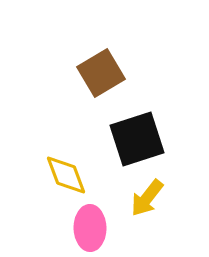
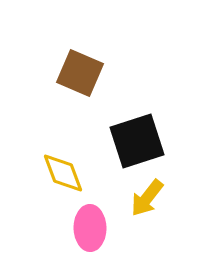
brown square: moved 21 px left; rotated 36 degrees counterclockwise
black square: moved 2 px down
yellow diamond: moved 3 px left, 2 px up
